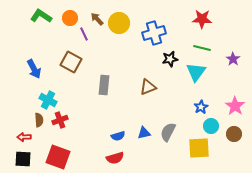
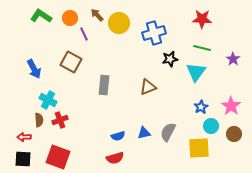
brown arrow: moved 4 px up
pink star: moved 4 px left
